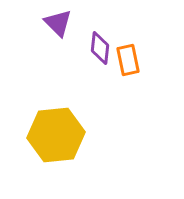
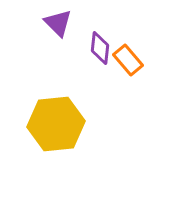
orange rectangle: rotated 28 degrees counterclockwise
yellow hexagon: moved 11 px up
